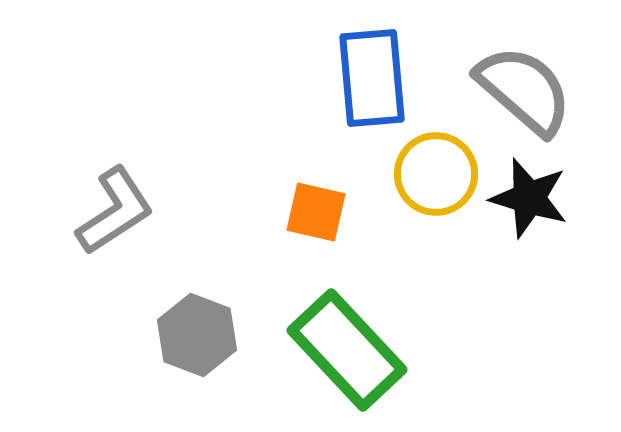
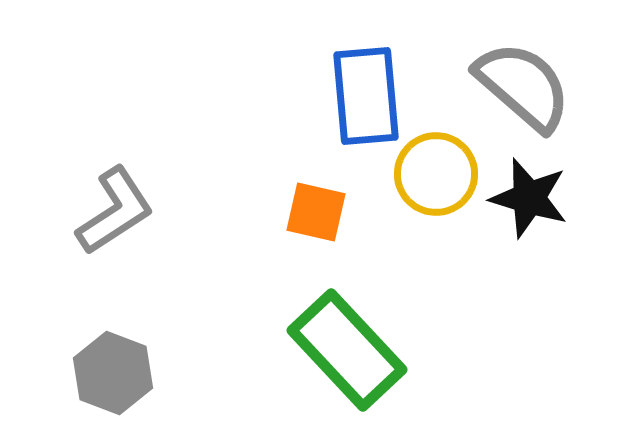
blue rectangle: moved 6 px left, 18 px down
gray semicircle: moved 1 px left, 4 px up
gray hexagon: moved 84 px left, 38 px down
